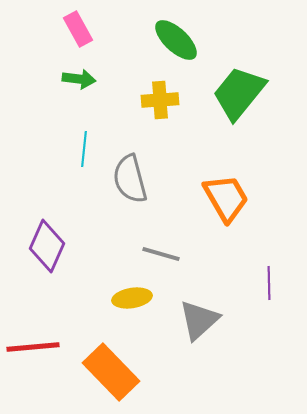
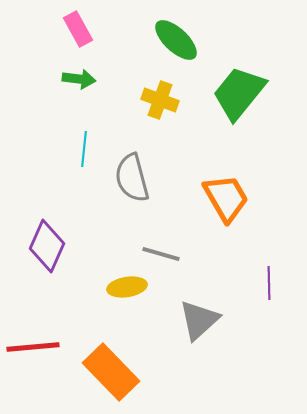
yellow cross: rotated 24 degrees clockwise
gray semicircle: moved 2 px right, 1 px up
yellow ellipse: moved 5 px left, 11 px up
